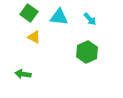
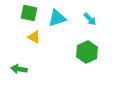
green square: rotated 24 degrees counterclockwise
cyan triangle: moved 2 px left, 1 px down; rotated 24 degrees counterclockwise
green arrow: moved 4 px left, 5 px up
